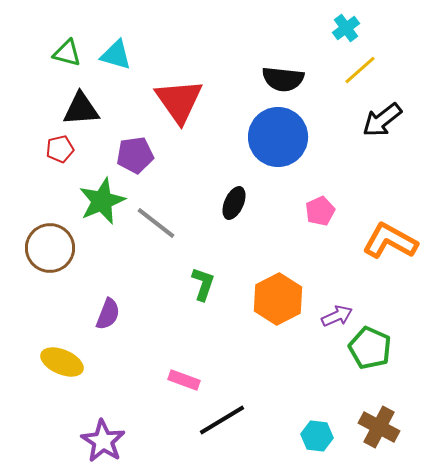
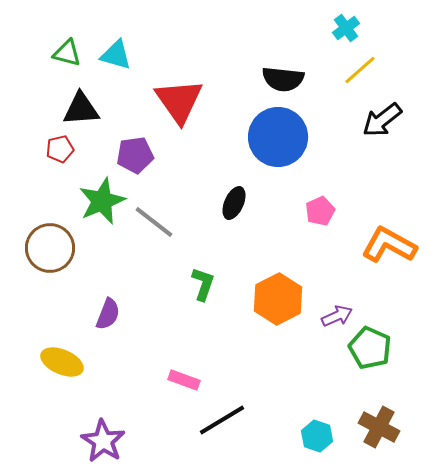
gray line: moved 2 px left, 1 px up
orange L-shape: moved 1 px left, 4 px down
cyan hexagon: rotated 12 degrees clockwise
